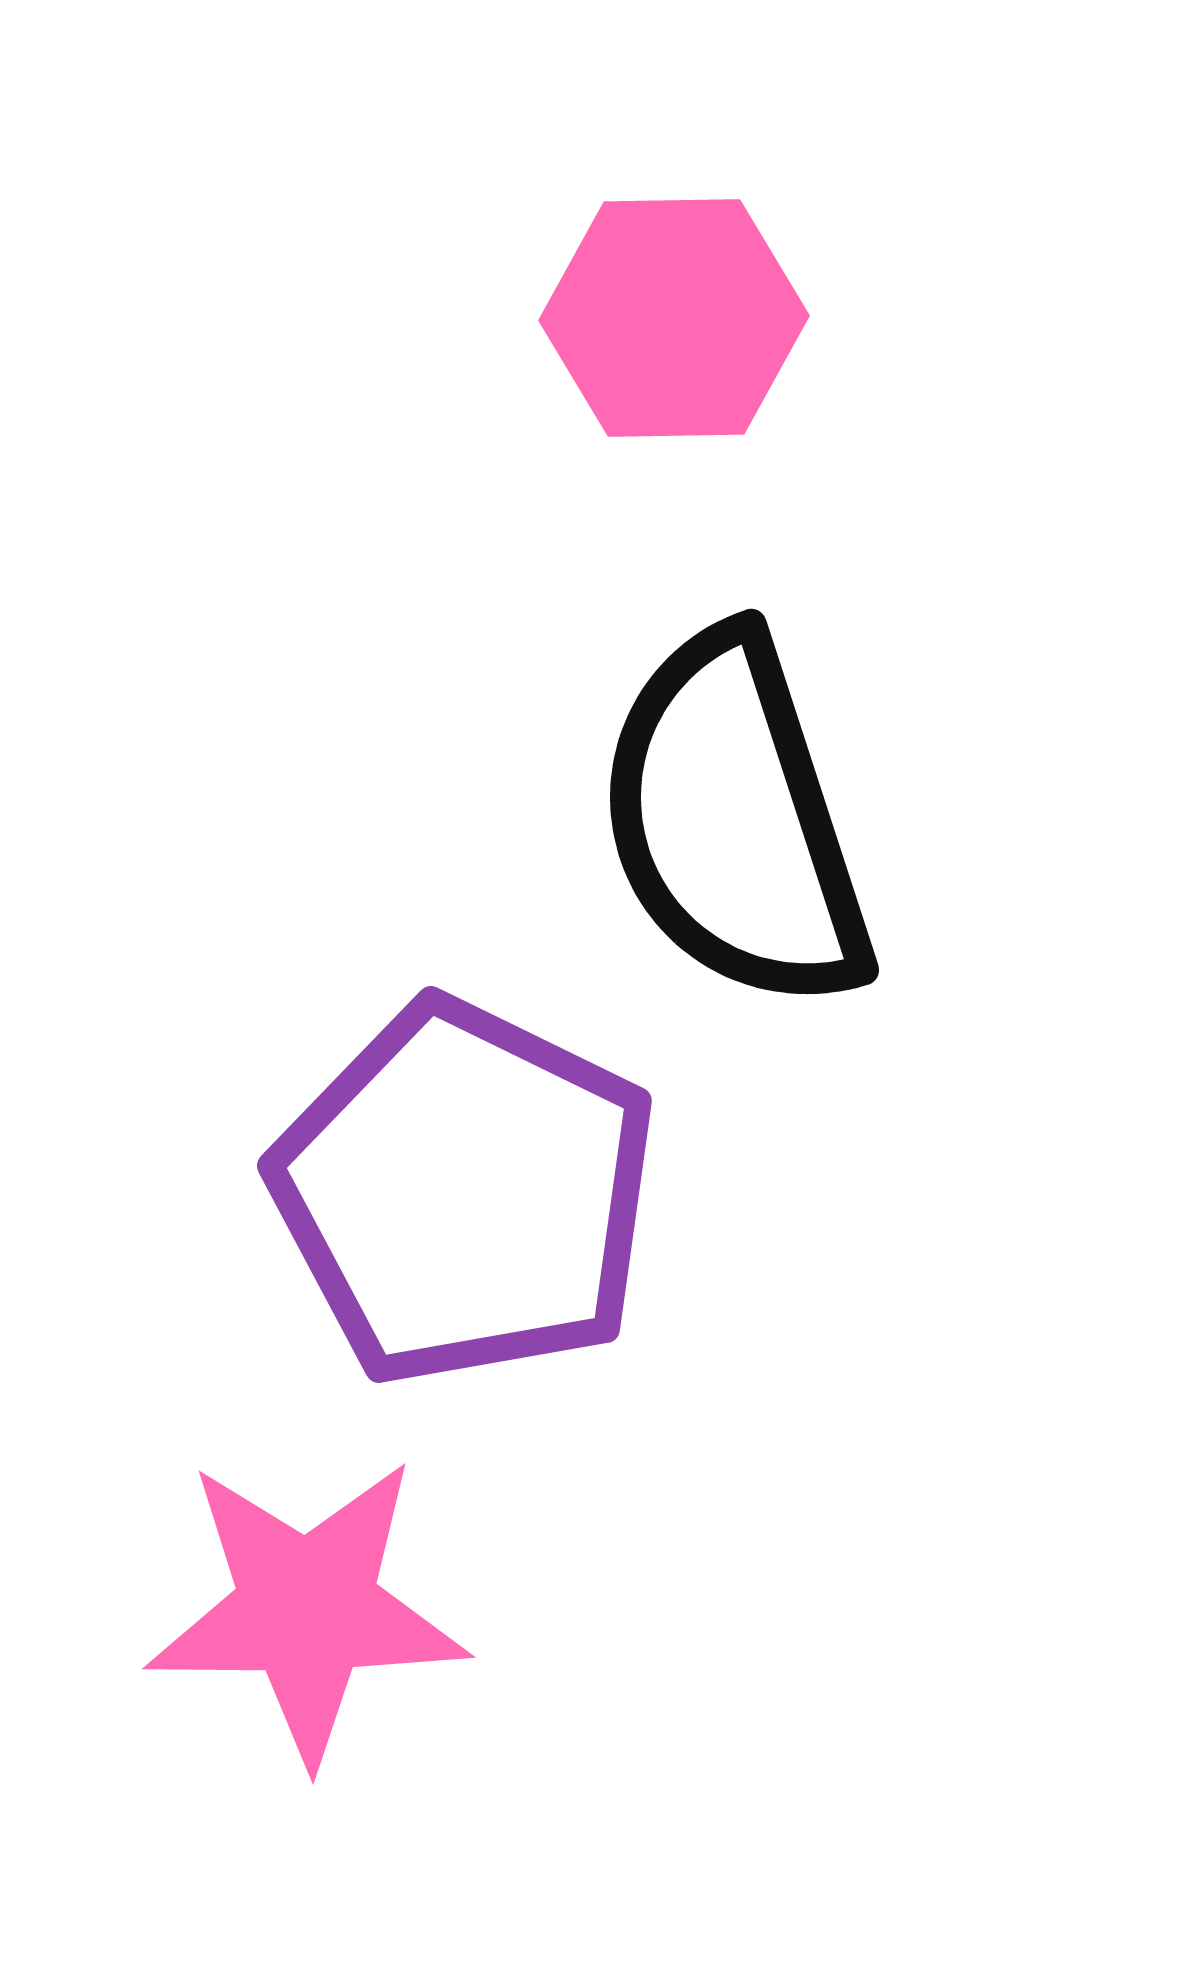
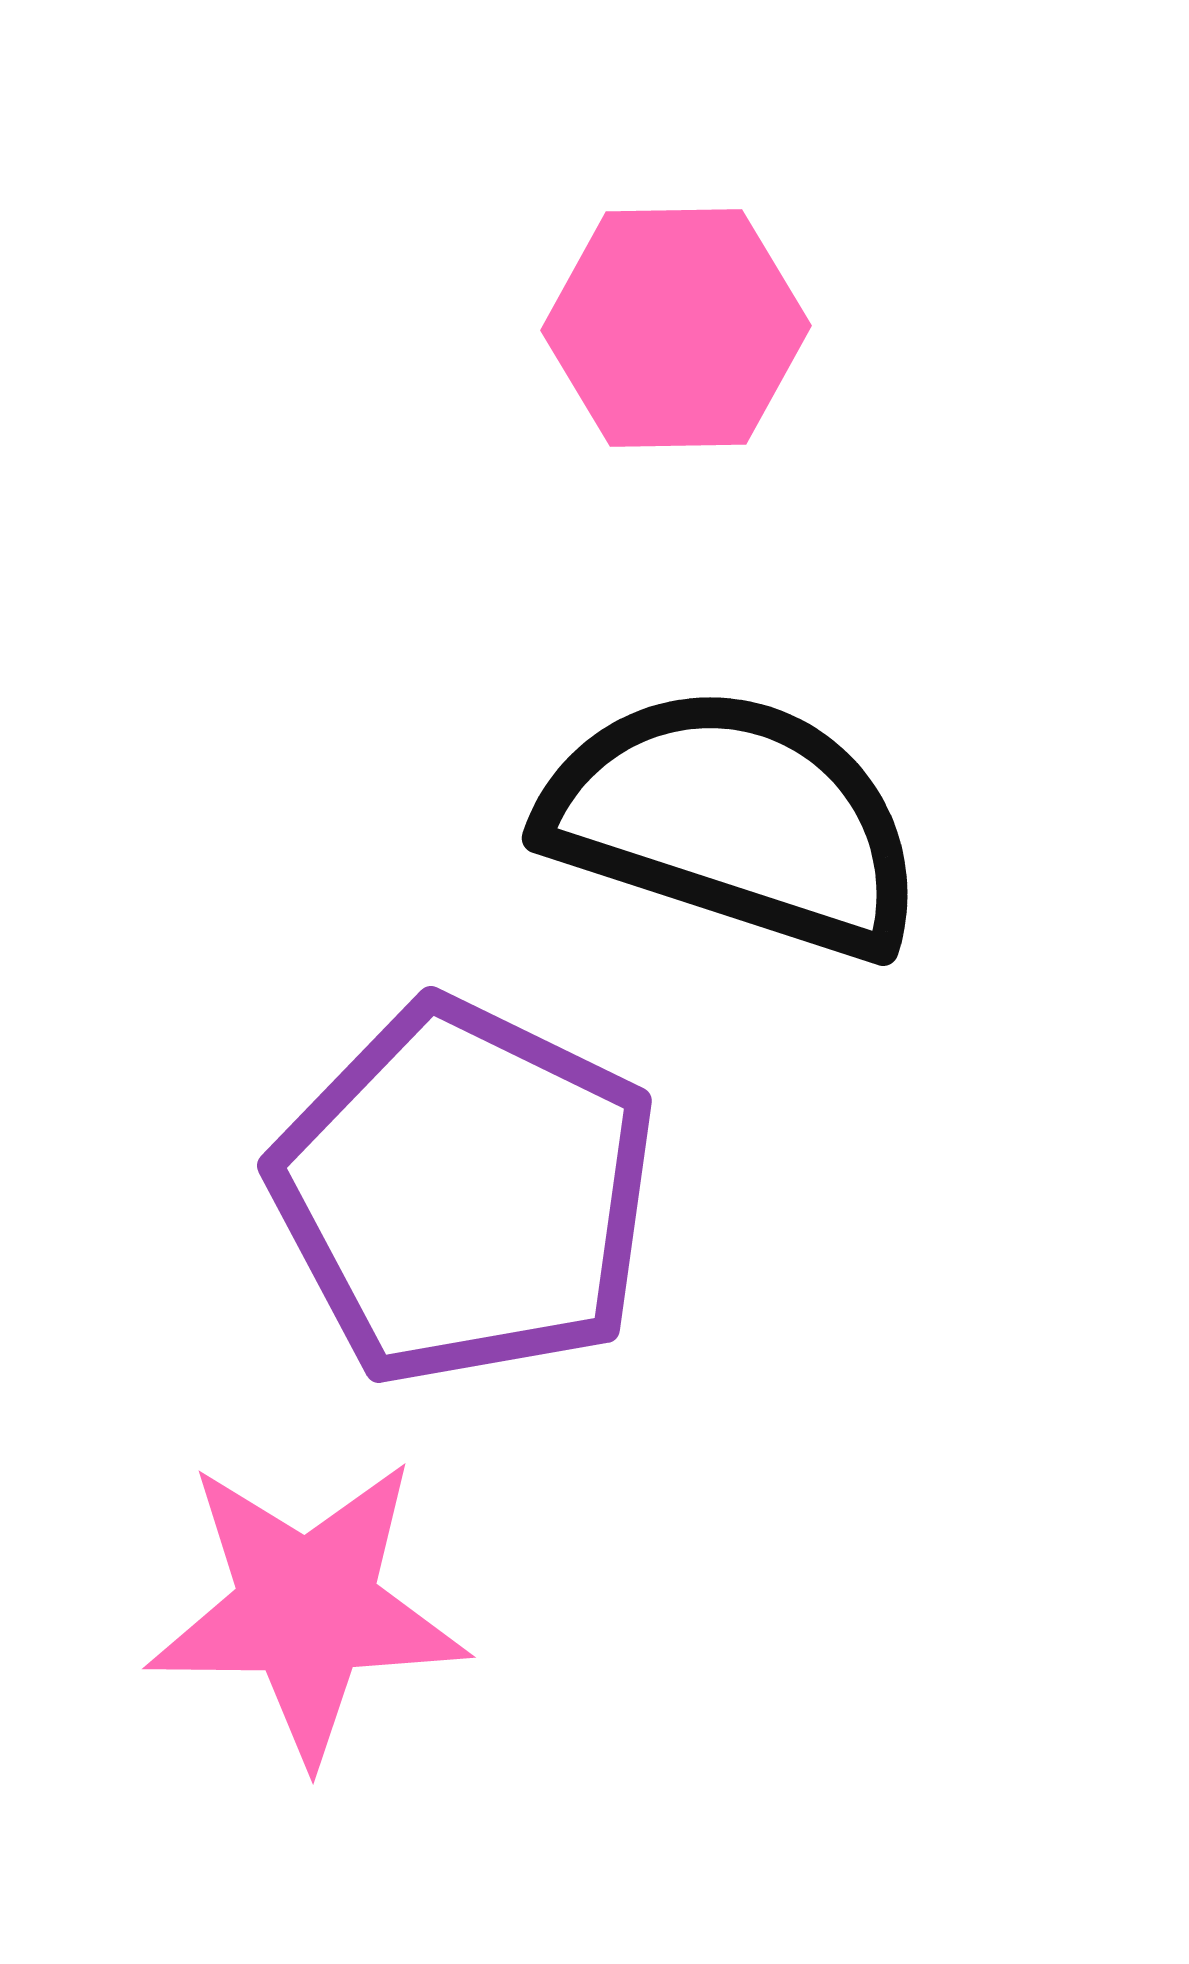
pink hexagon: moved 2 px right, 10 px down
black semicircle: rotated 126 degrees clockwise
